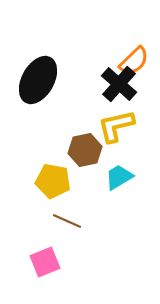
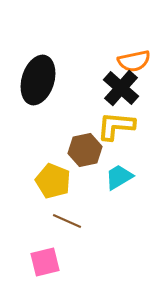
orange semicircle: rotated 32 degrees clockwise
black ellipse: rotated 12 degrees counterclockwise
black cross: moved 2 px right, 4 px down
yellow L-shape: rotated 18 degrees clockwise
yellow pentagon: rotated 12 degrees clockwise
pink square: rotated 8 degrees clockwise
